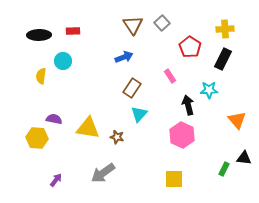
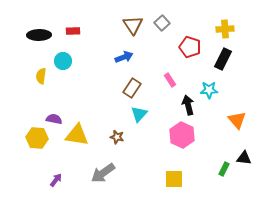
red pentagon: rotated 15 degrees counterclockwise
pink rectangle: moved 4 px down
yellow triangle: moved 11 px left, 7 px down
